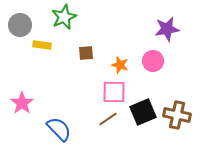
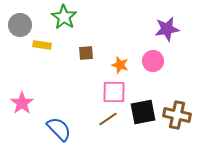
green star: rotated 15 degrees counterclockwise
black square: rotated 12 degrees clockwise
